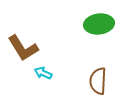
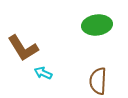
green ellipse: moved 2 px left, 1 px down
